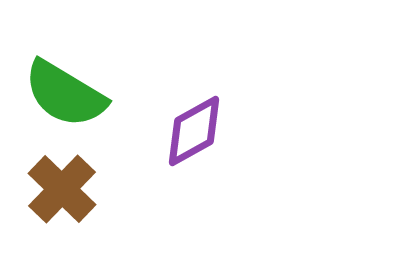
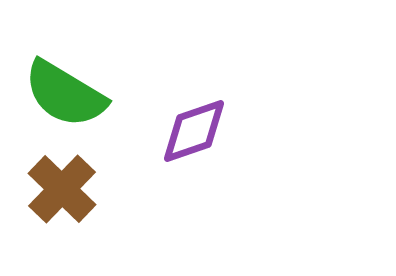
purple diamond: rotated 10 degrees clockwise
